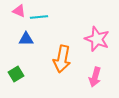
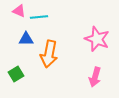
orange arrow: moved 13 px left, 5 px up
